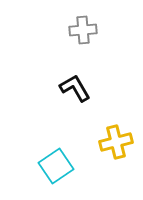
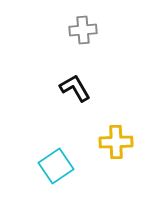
yellow cross: rotated 12 degrees clockwise
